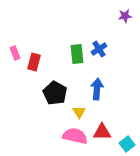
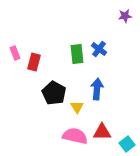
blue cross: rotated 21 degrees counterclockwise
black pentagon: moved 1 px left
yellow triangle: moved 2 px left, 5 px up
